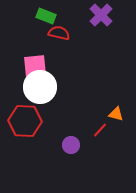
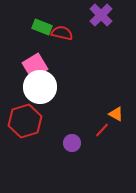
green rectangle: moved 4 px left, 11 px down
red semicircle: moved 3 px right
pink square: rotated 25 degrees counterclockwise
orange triangle: rotated 14 degrees clockwise
red hexagon: rotated 20 degrees counterclockwise
red line: moved 2 px right
purple circle: moved 1 px right, 2 px up
